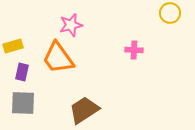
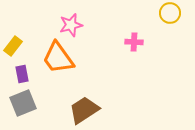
yellow rectangle: rotated 36 degrees counterclockwise
pink cross: moved 8 px up
purple rectangle: moved 2 px down; rotated 24 degrees counterclockwise
gray square: rotated 24 degrees counterclockwise
